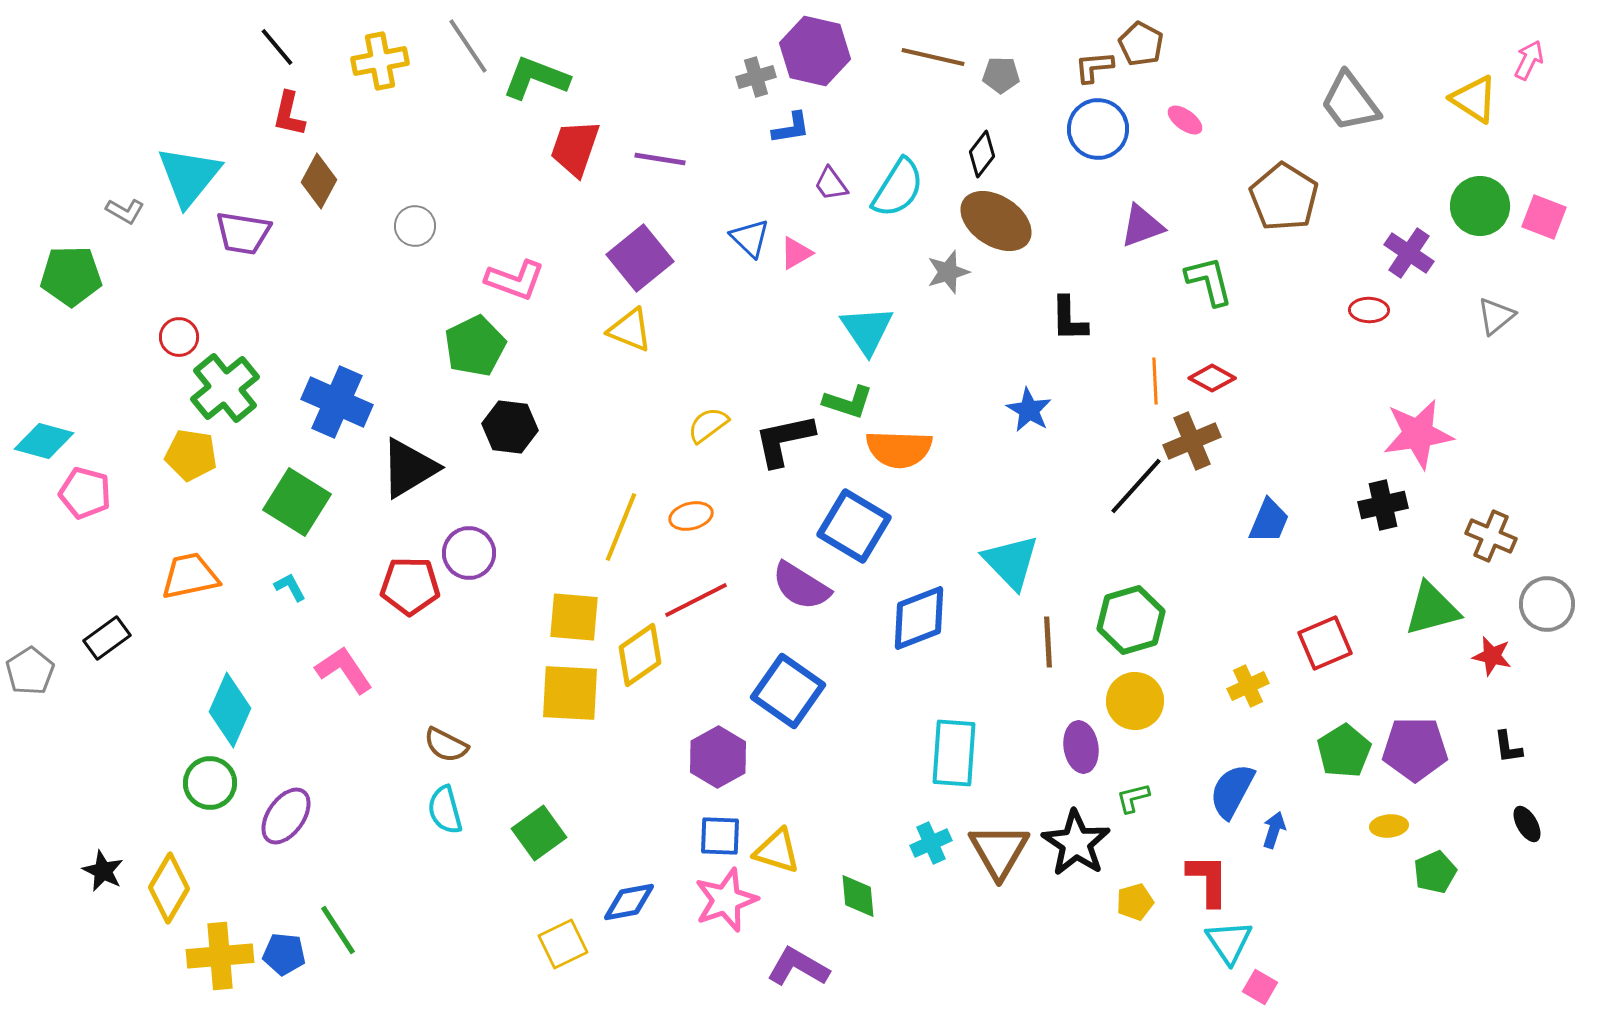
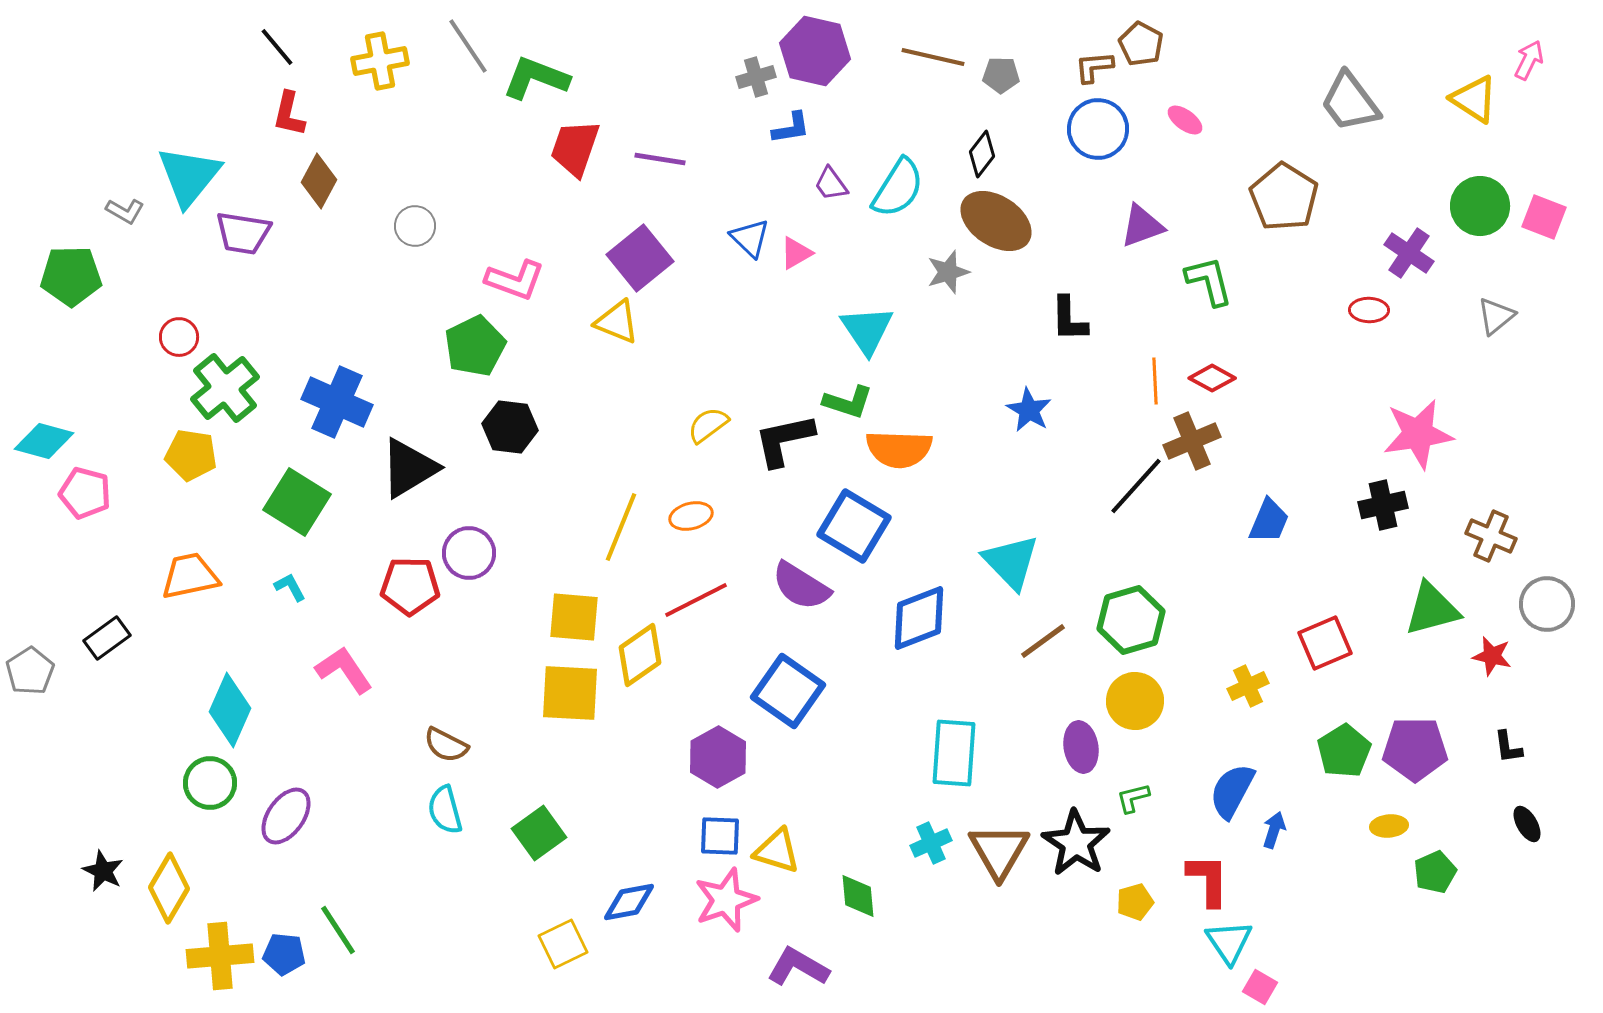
yellow triangle at (630, 330): moved 13 px left, 8 px up
brown line at (1048, 642): moved 5 px left, 1 px up; rotated 57 degrees clockwise
